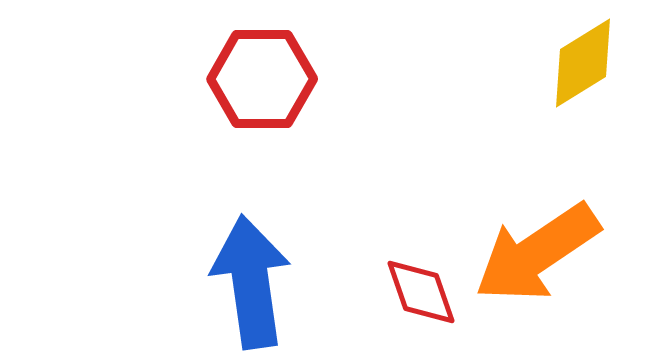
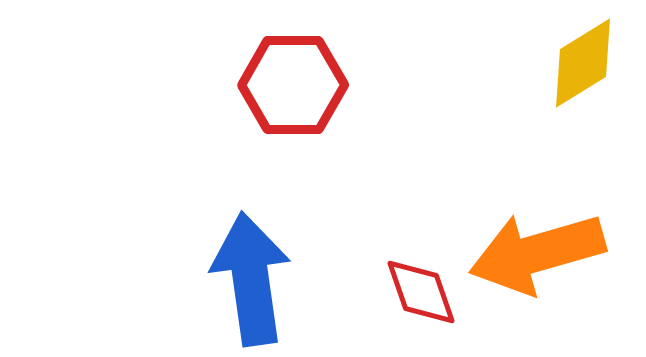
red hexagon: moved 31 px right, 6 px down
orange arrow: rotated 18 degrees clockwise
blue arrow: moved 3 px up
